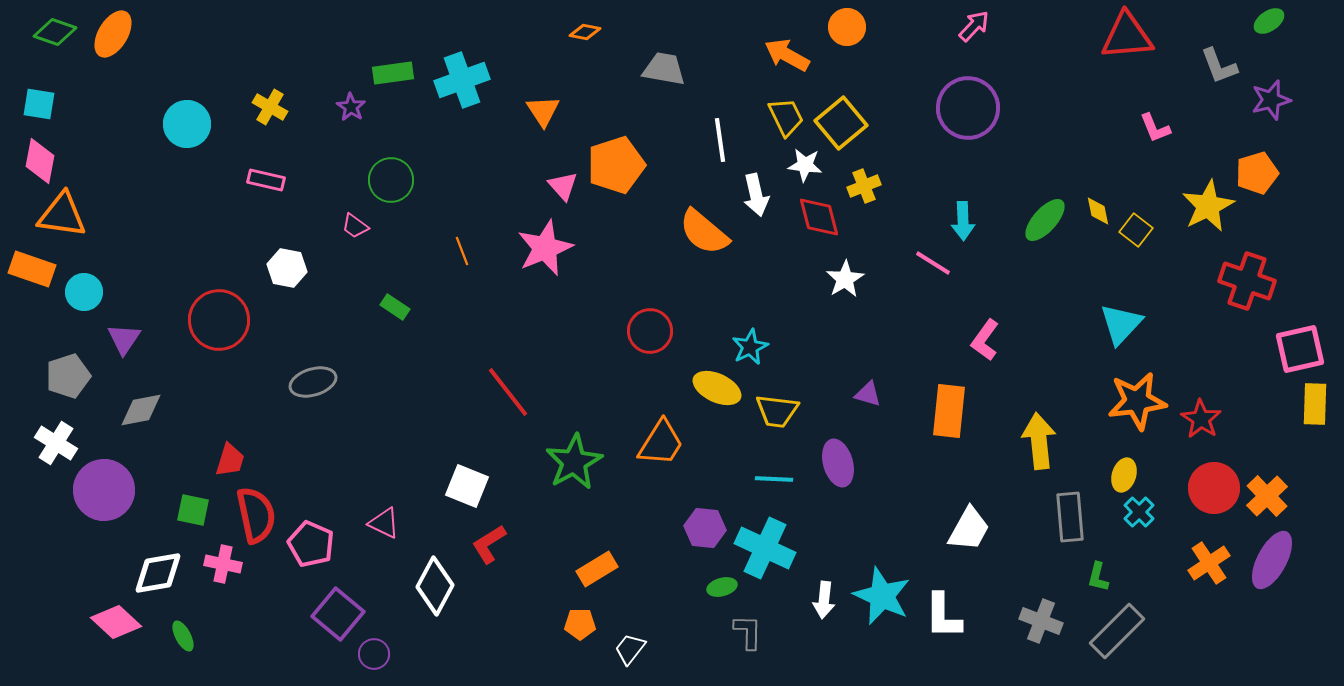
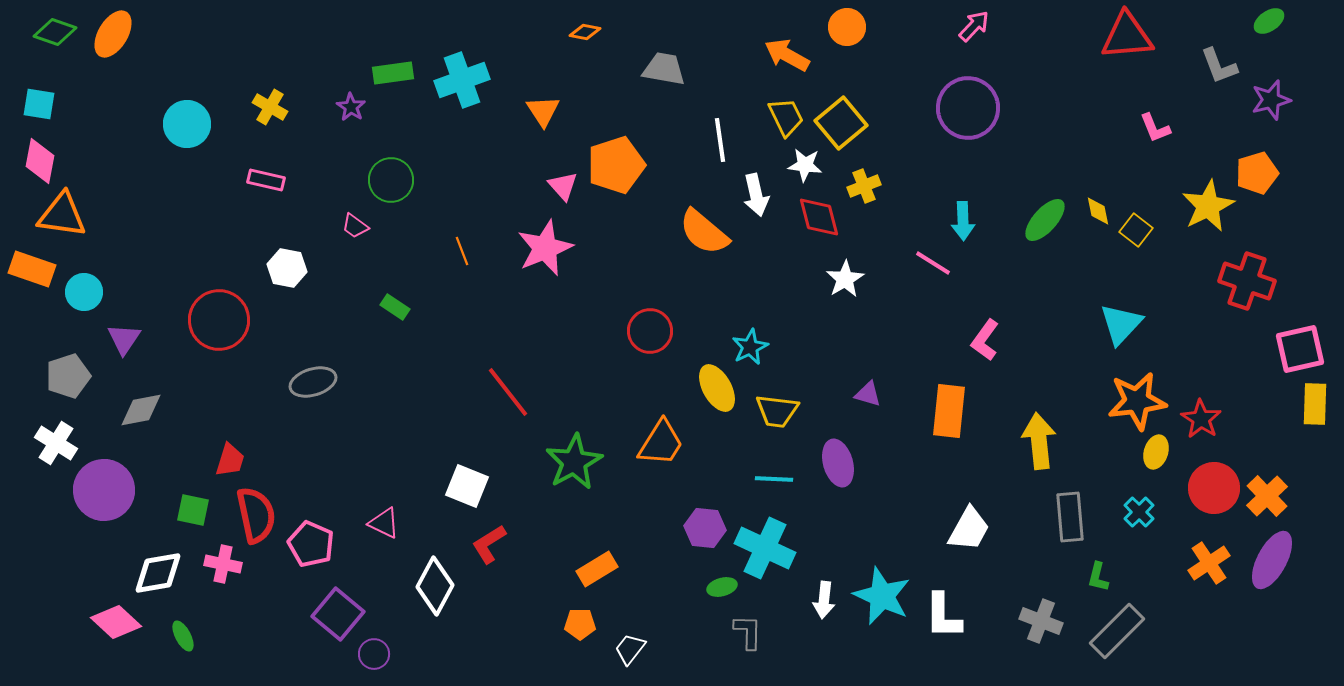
yellow ellipse at (717, 388): rotated 36 degrees clockwise
yellow ellipse at (1124, 475): moved 32 px right, 23 px up
